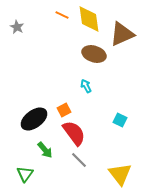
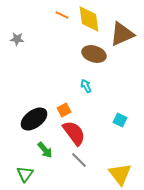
gray star: moved 12 px down; rotated 24 degrees counterclockwise
